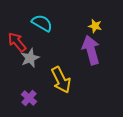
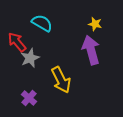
yellow star: moved 2 px up
